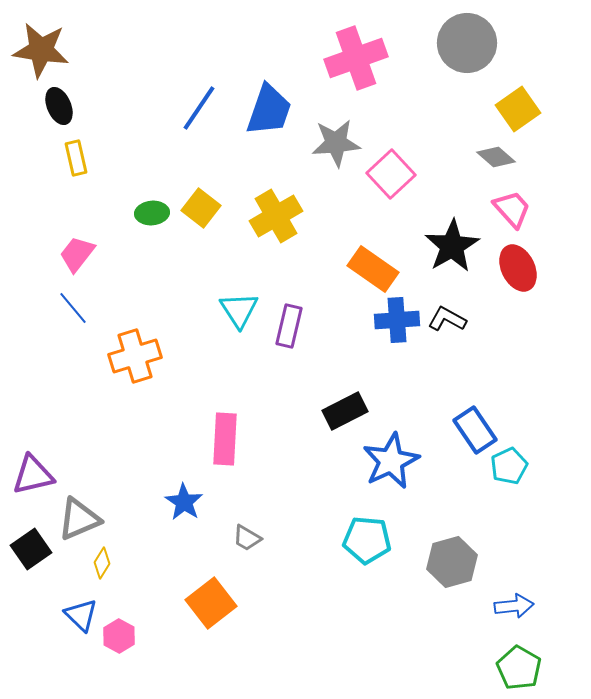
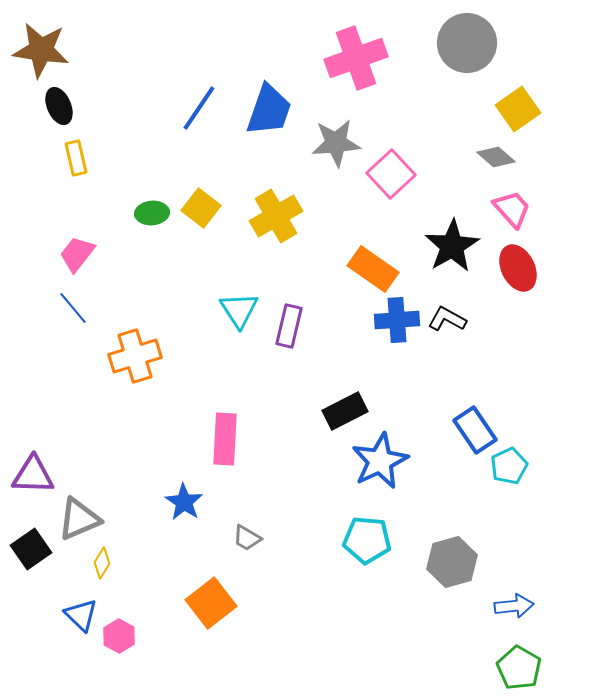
blue star at (391, 461): moved 11 px left
purple triangle at (33, 475): rotated 15 degrees clockwise
